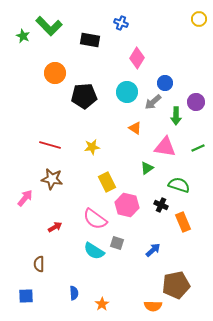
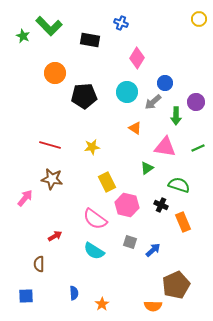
red arrow: moved 9 px down
gray square: moved 13 px right, 1 px up
brown pentagon: rotated 12 degrees counterclockwise
